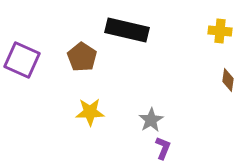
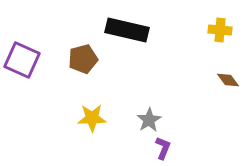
yellow cross: moved 1 px up
brown pentagon: moved 1 px right, 2 px down; rotated 24 degrees clockwise
brown diamond: rotated 45 degrees counterclockwise
yellow star: moved 2 px right, 6 px down
gray star: moved 2 px left
